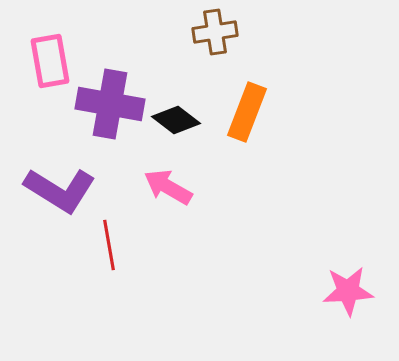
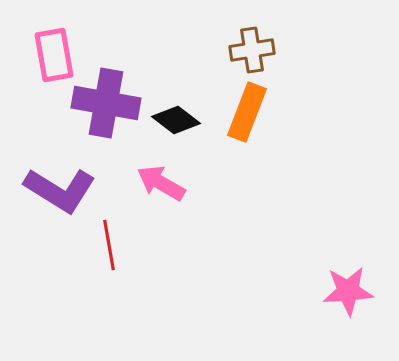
brown cross: moved 37 px right, 18 px down
pink rectangle: moved 4 px right, 6 px up
purple cross: moved 4 px left, 1 px up
pink arrow: moved 7 px left, 4 px up
